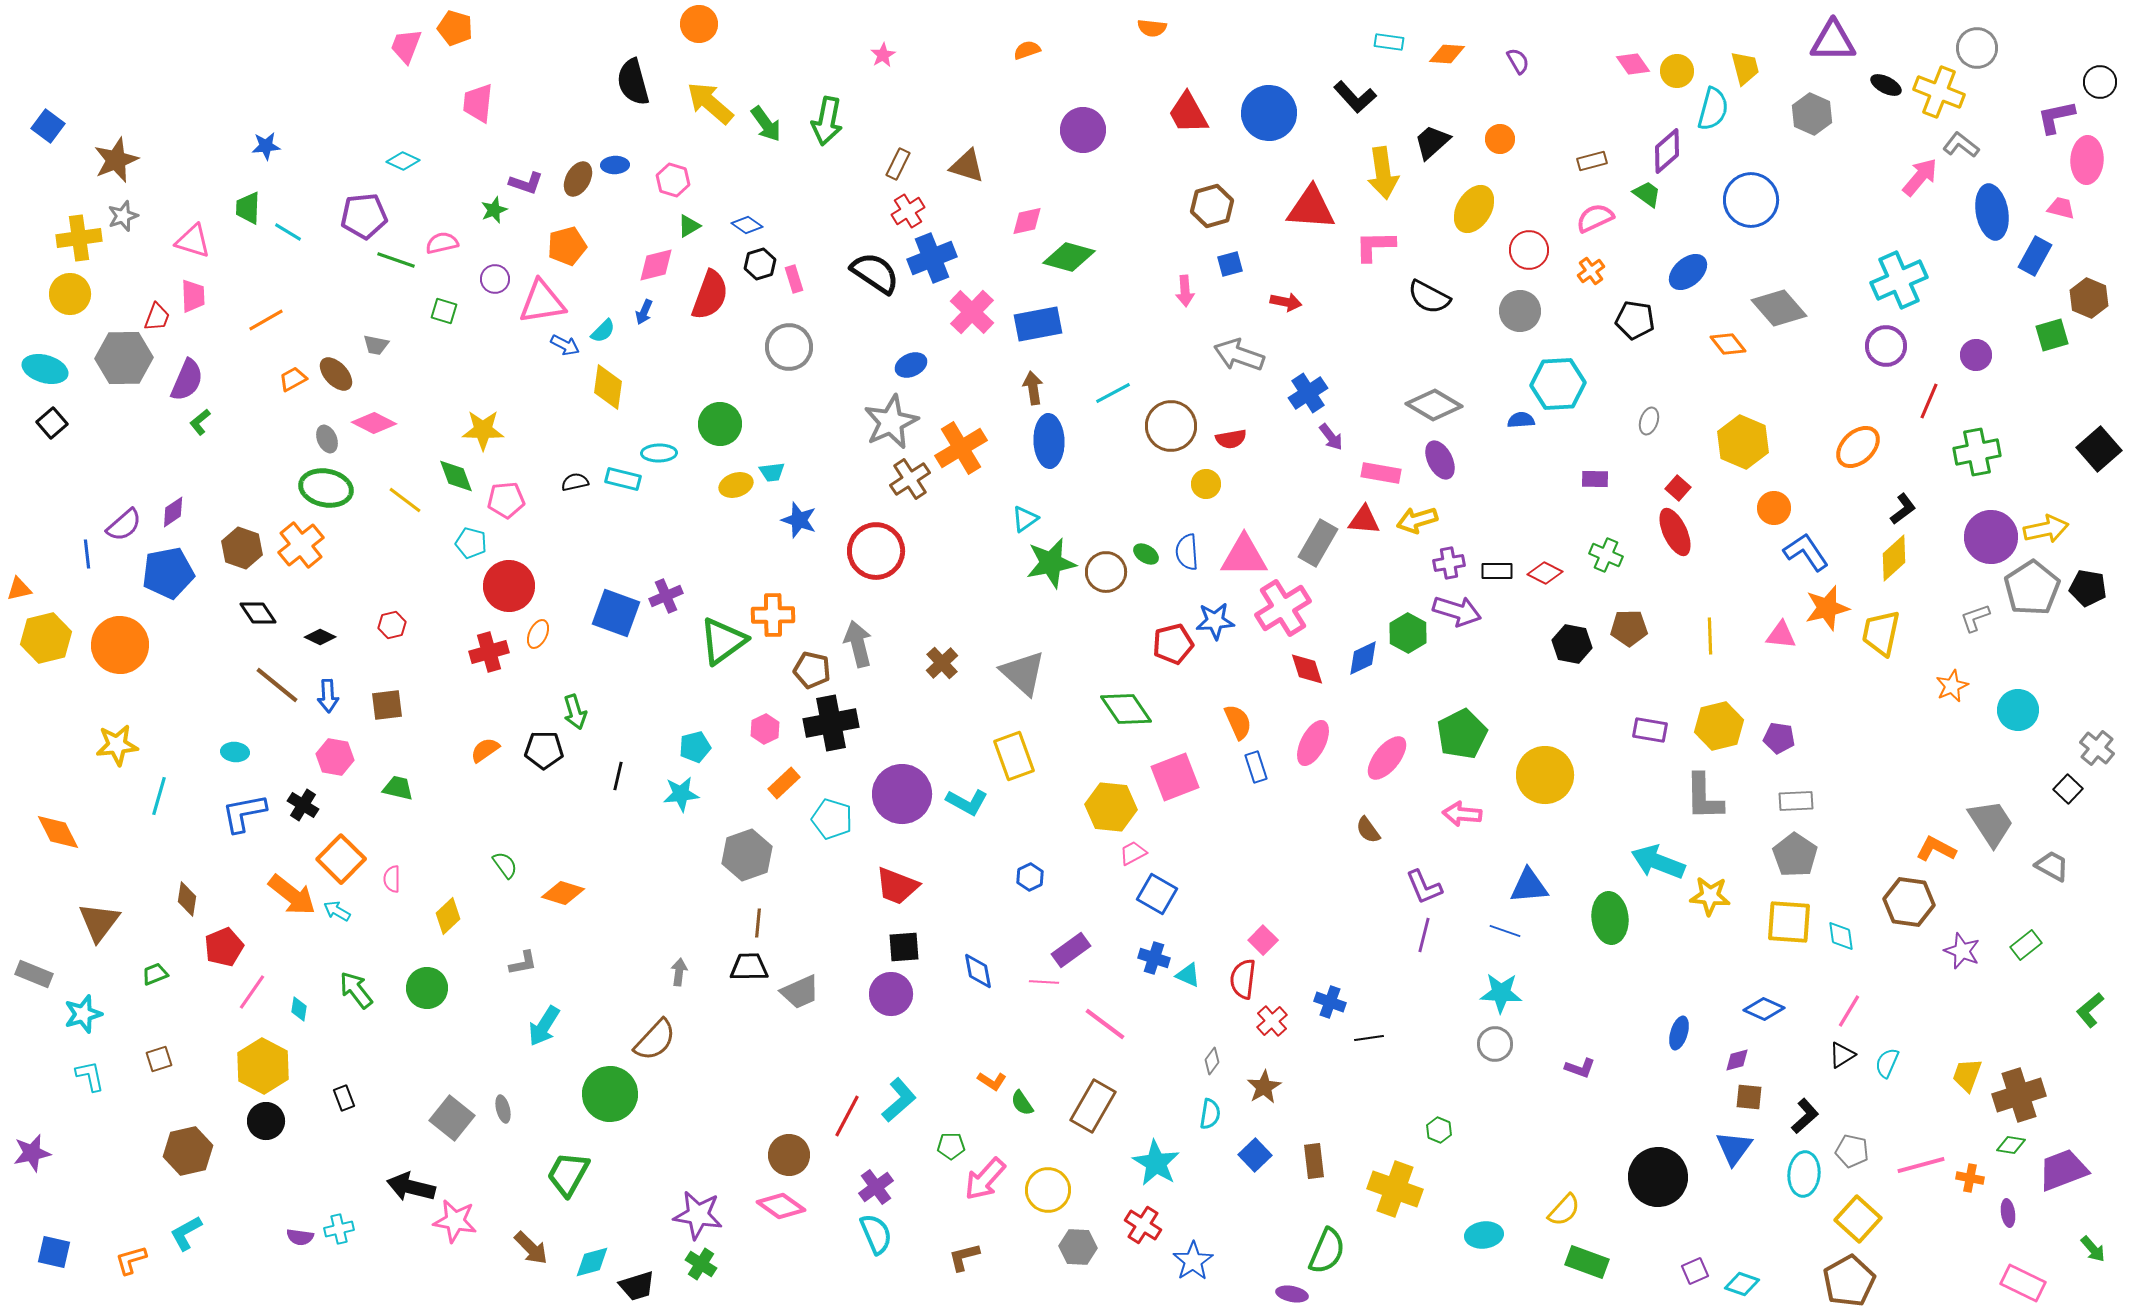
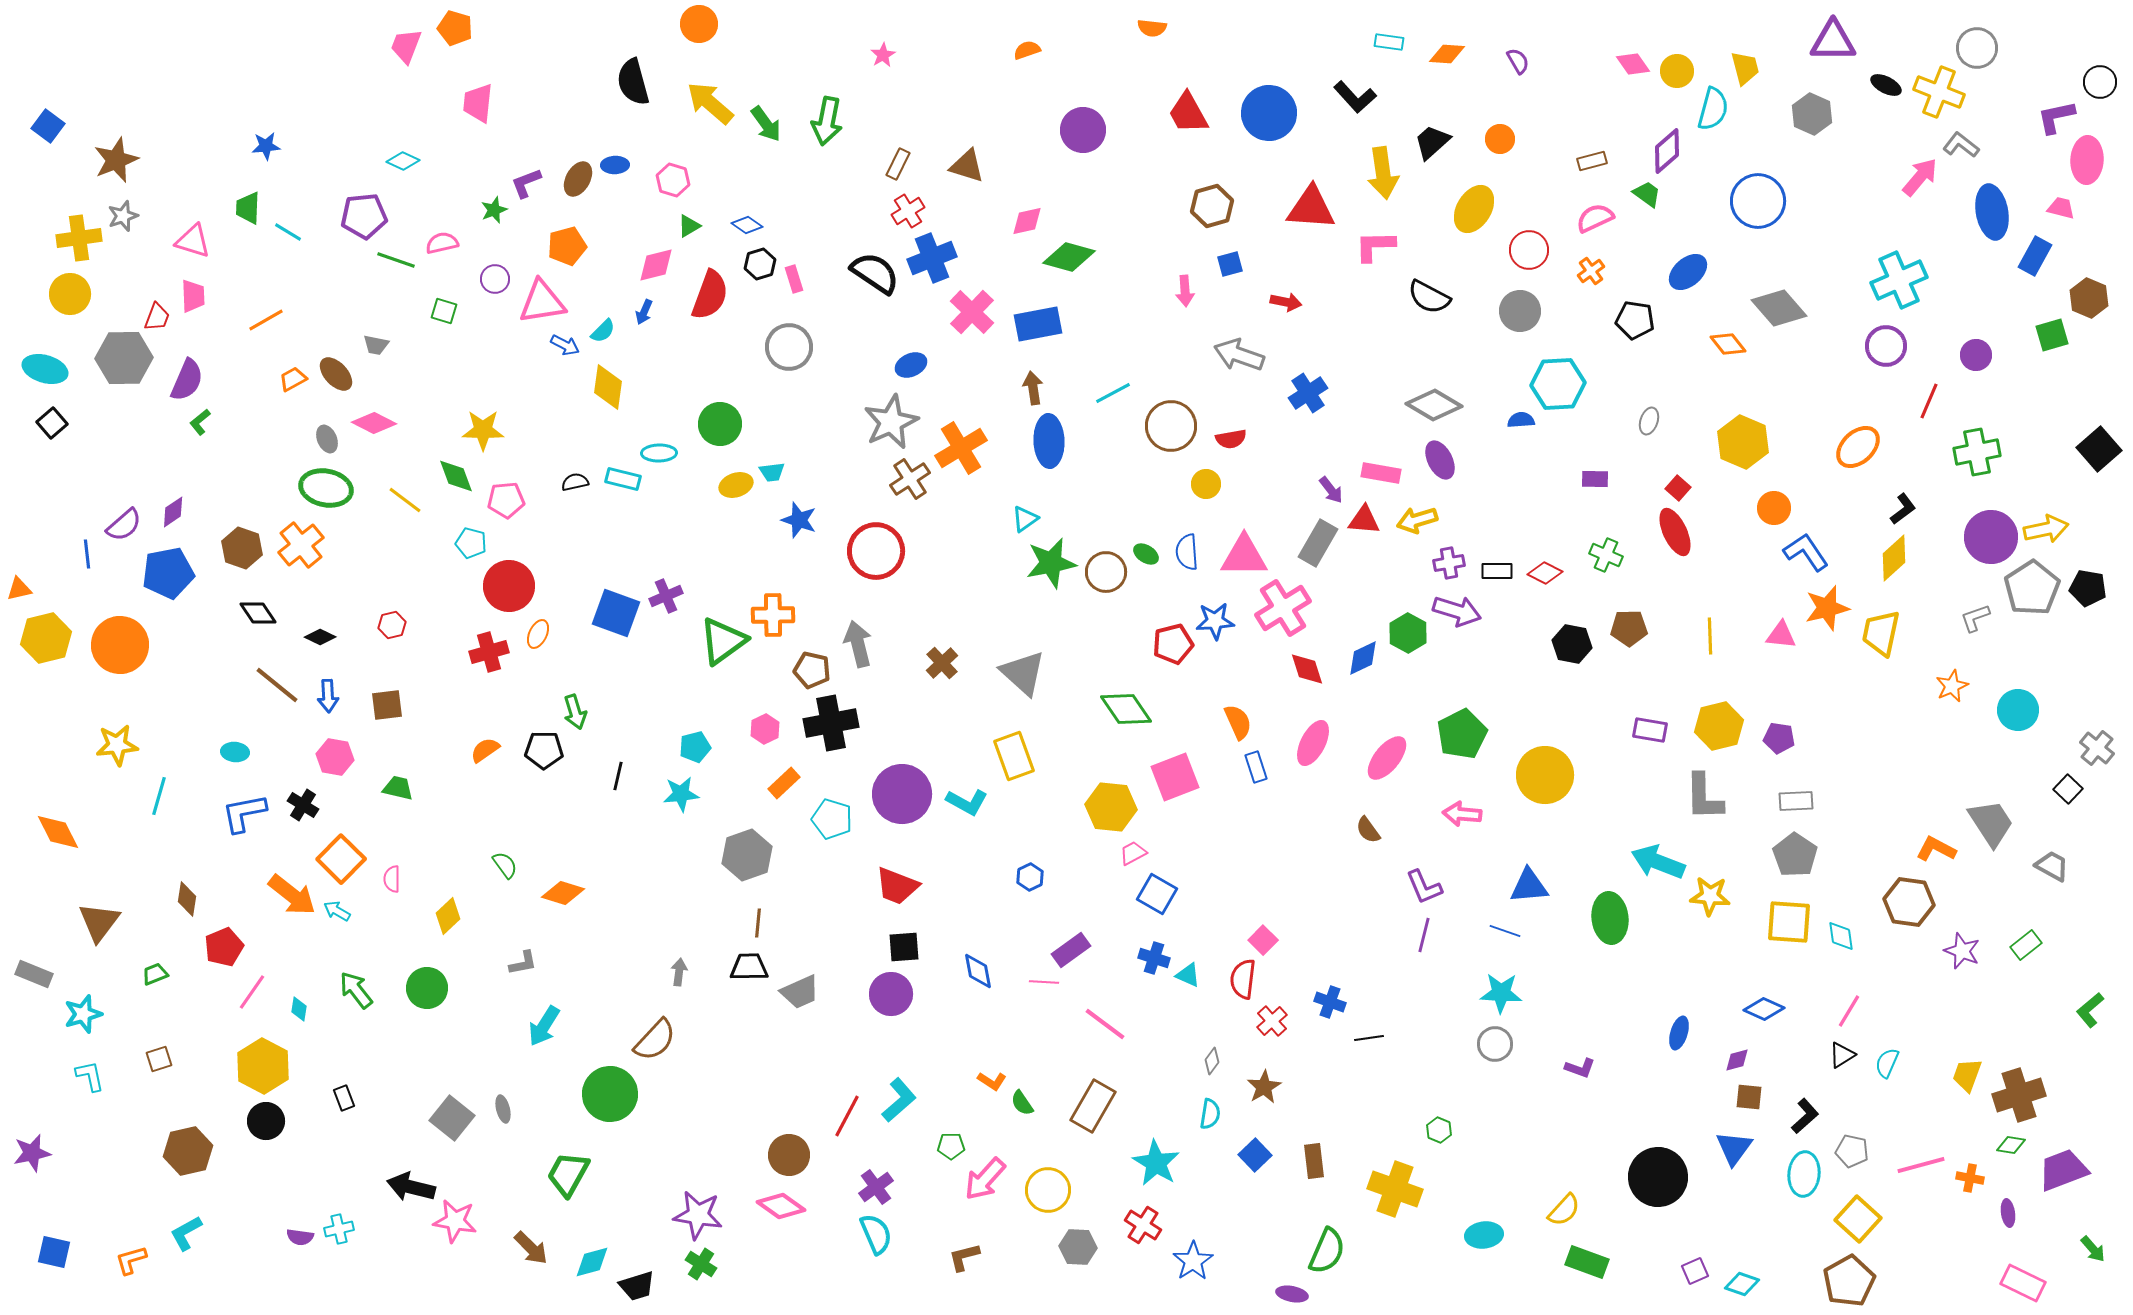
purple L-shape at (526, 183): rotated 140 degrees clockwise
blue circle at (1751, 200): moved 7 px right, 1 px down
purple arrow at (1331, 437): moved 53 px down
